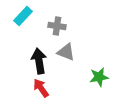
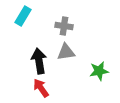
cyan rectangle: rotated 12 degrees counterclockwise
gray cross: moved 7 px right
gray triangle: rotated 30 degrees counterclockwise
green star: moved 6 px up
